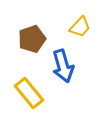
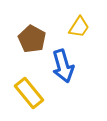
yellow trapezoid: moved 1 px left; rotated 10 degrees counterclockwise
brown pentagon: rotated 24 degrees counterclockwise
